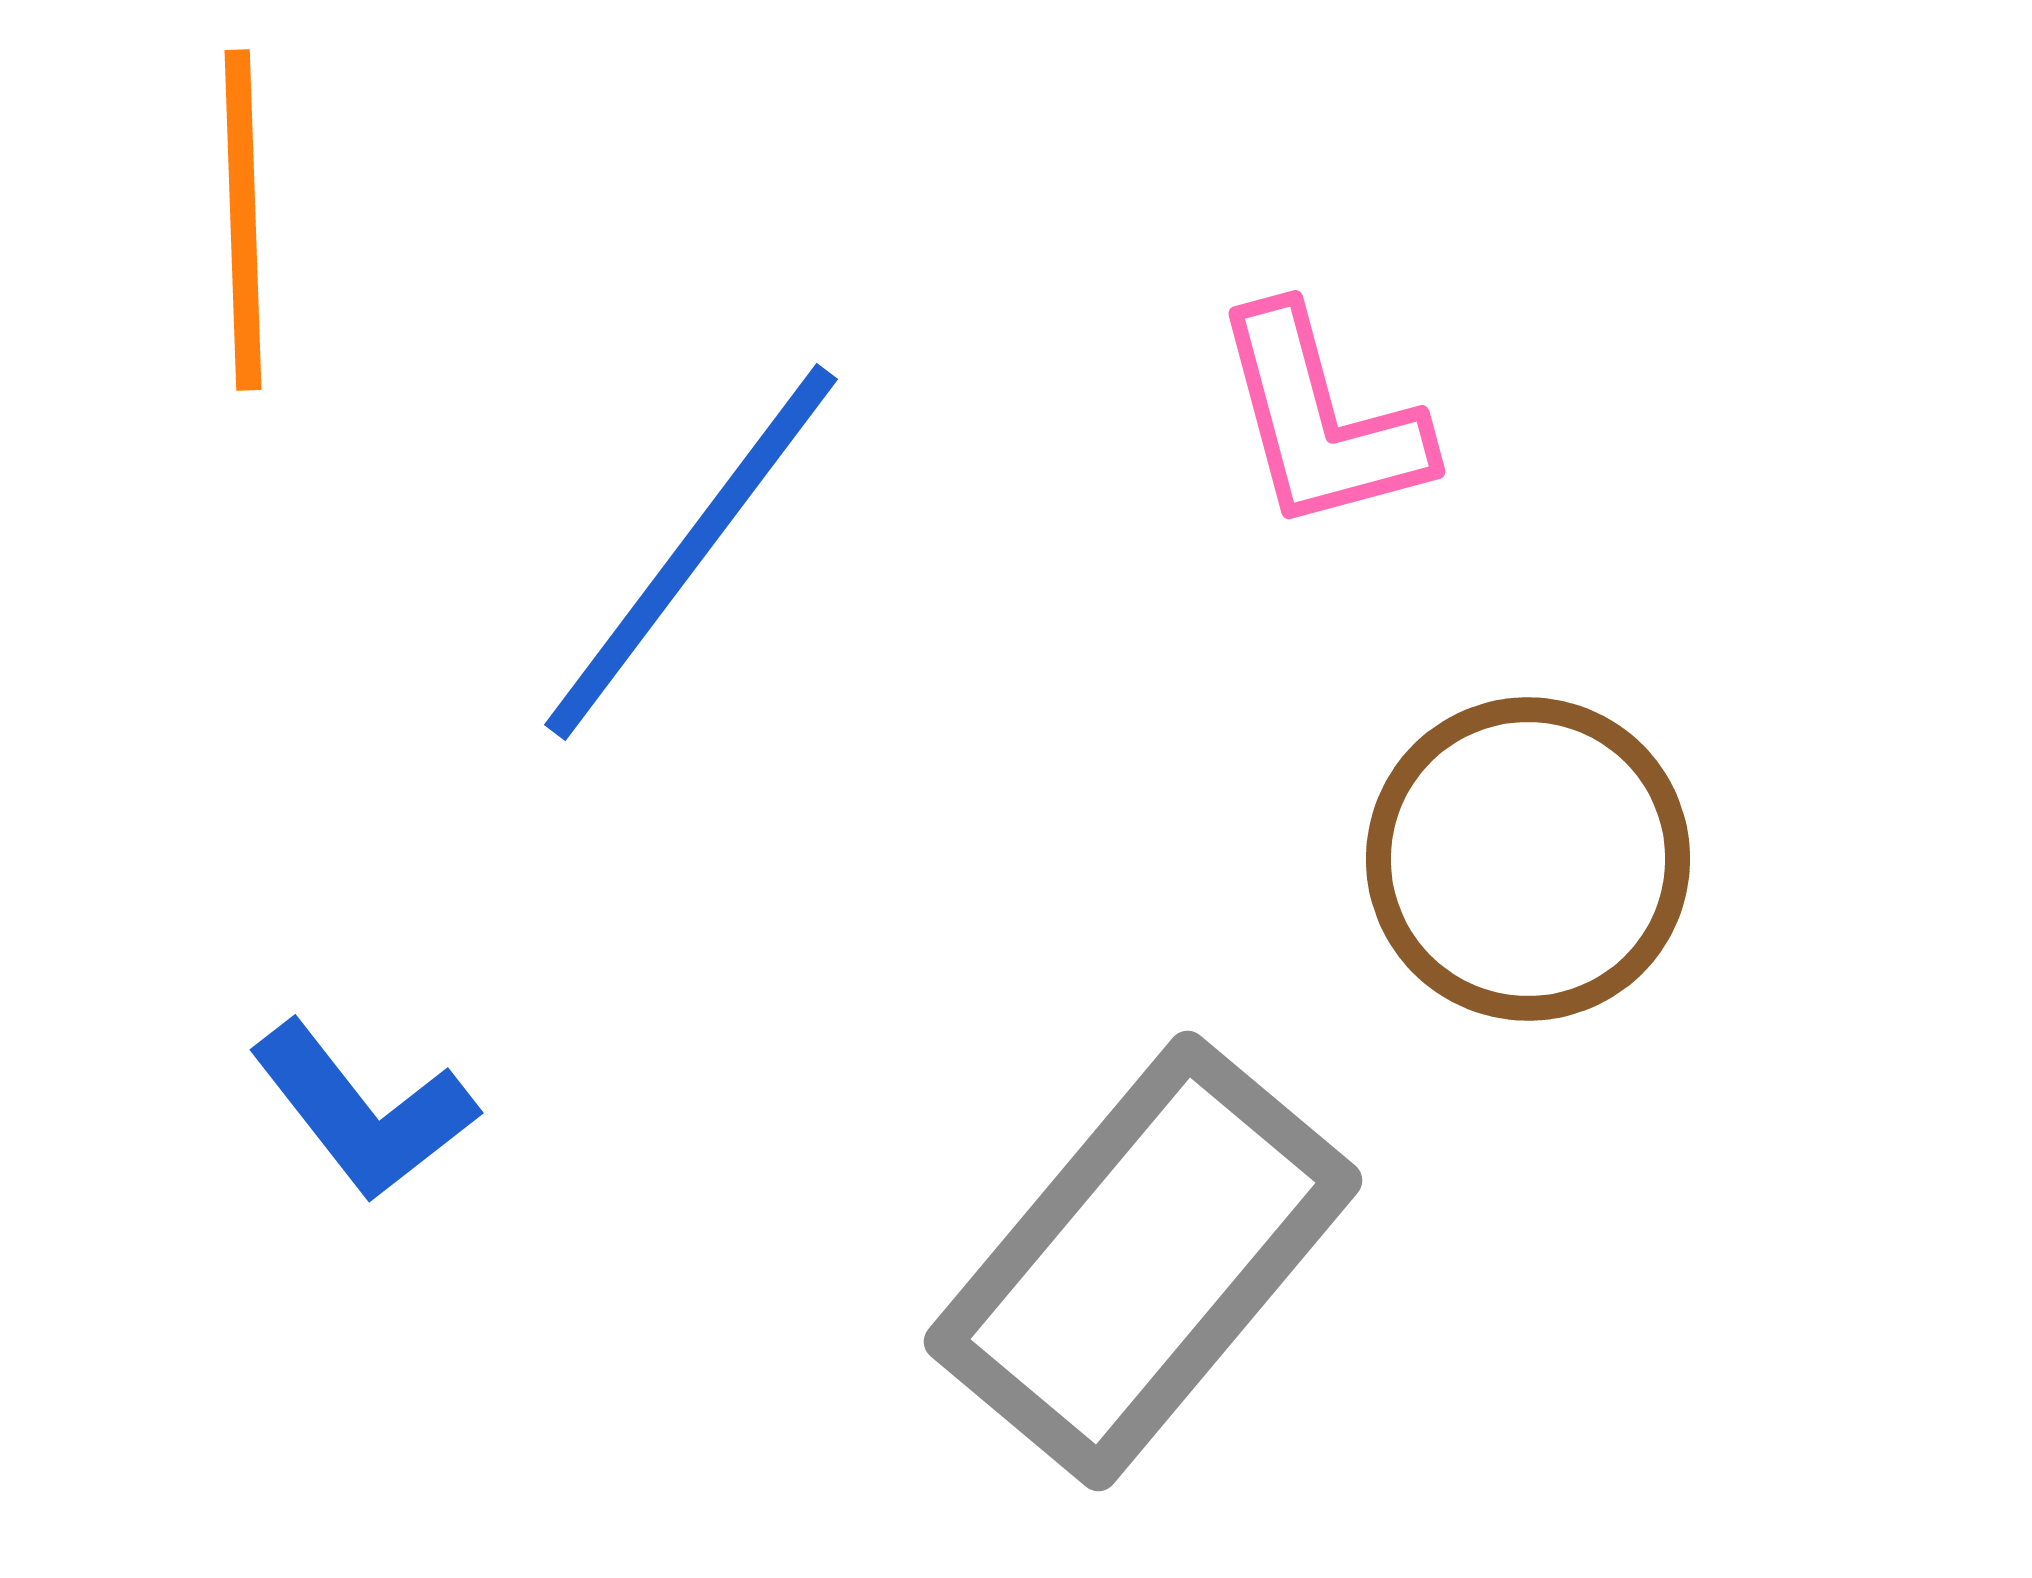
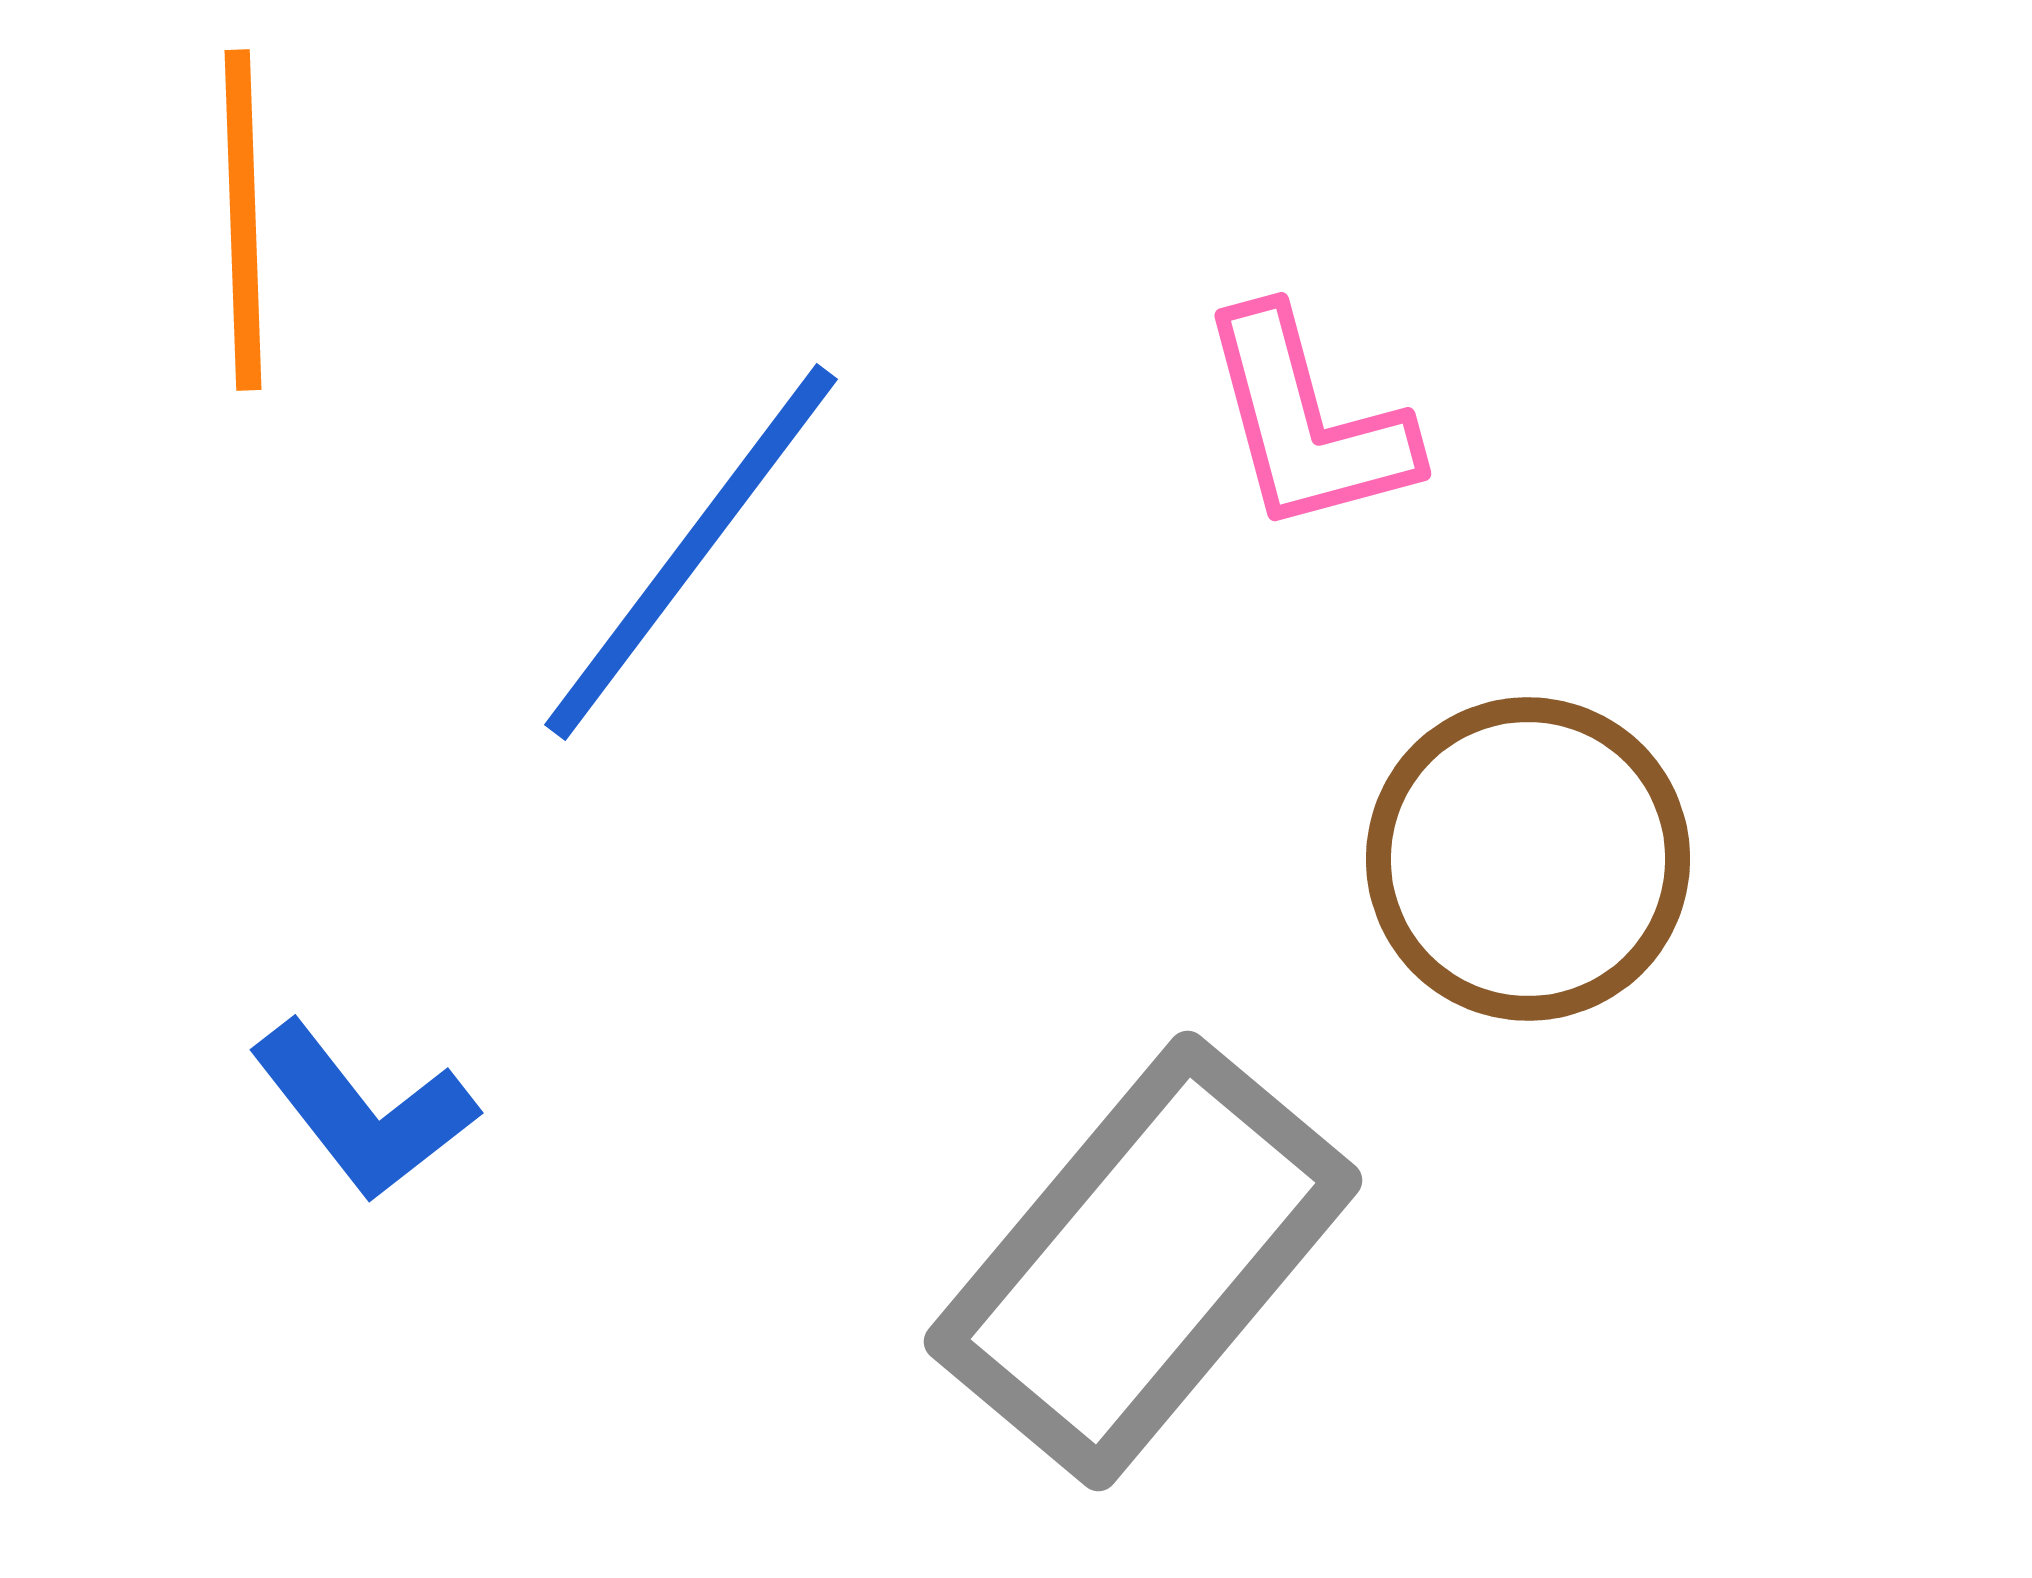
pink L-shape: moved 14 px left, 2 px down
